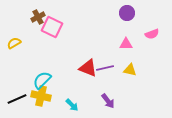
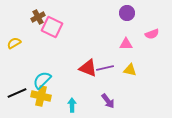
black line: moved 6 px up
cyan arrow: rotated 136 degrees counterclockwise
